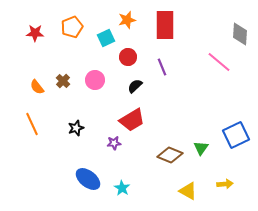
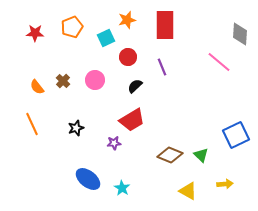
green triangle: moved 7 px down; rotated 21 degrees counterclockwise
